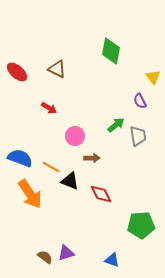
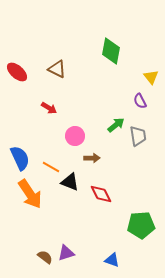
yellow triangle: moved 2 px left
blue semicircle: rotated 45 degrees clockwise
black triangle: moved 1 px down
